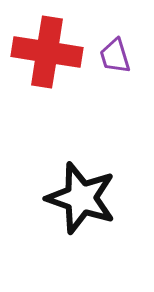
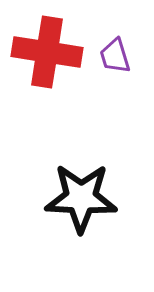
black star: rotated 16 degrees counterclockwise
